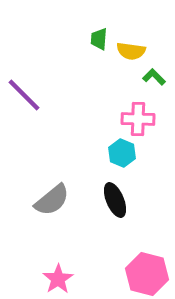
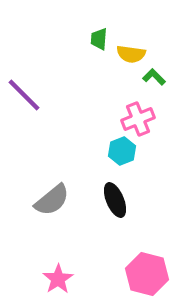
yellow semicircle: moved 3 px down
pink cross: rotated 24 degrees counterclockwise
cyan hexagon: moved 2 px up; rotated 16 degrees clockwise
